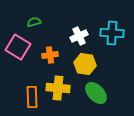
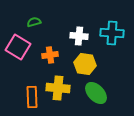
white cross: rotated 30 degrees clockwise
